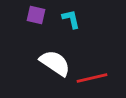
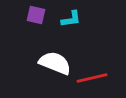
cyan L-shape: rotated 95 degrees clockwise
white semicircle: rotated 12 degrees counterclockwise
